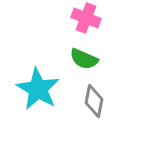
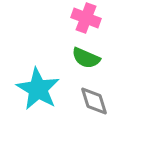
green semicircle: moved 2 px right, 1 px up
gray diamond: rotated 28 degrees counterclockwise
